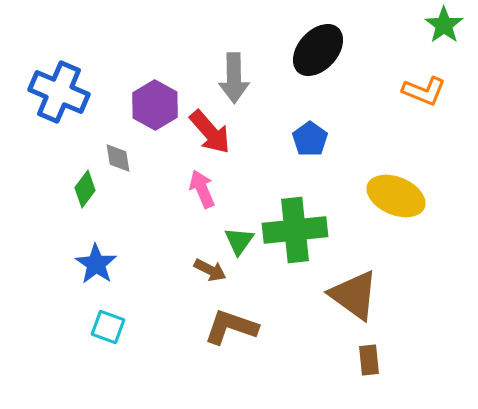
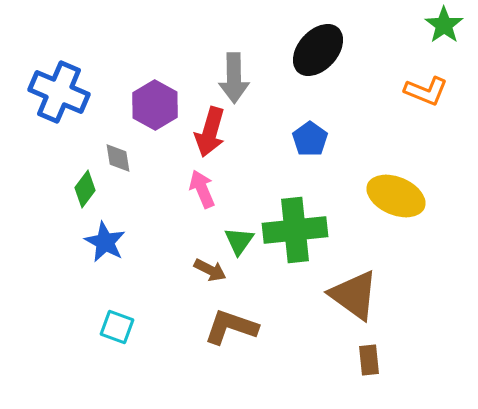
orange L-shape: moved 2 px right
red arrow: rotated 57 degrees clockwise
blue star: moved 9 px right, 22 px up; rotated 6 degrees counterclockwise
cyan square: moved 9 px right
